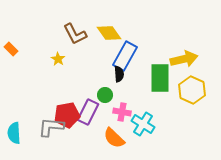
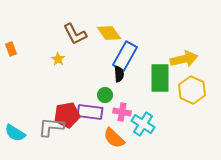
orange rectangle: rotated 24 degrees clockwise
purple rectangle: moved 2 px right; rotated 70 degrees clockwise
cyan semicircle: moved 1 px right; rotated 55 degrees counterclockwise
